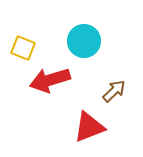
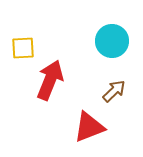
cyan circle: moved 28 px right
yellow square: rotated 25 degrees counterclockwise
red arrow: rotated 129 degrees clockwise
